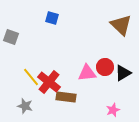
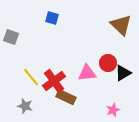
red circle: moved 3 px right, 4 px up
red cross: moved 5 px right, 1 px up; rotated 15 degrees clockwise
brown rectangle: rotated 18 degrees clockwise
